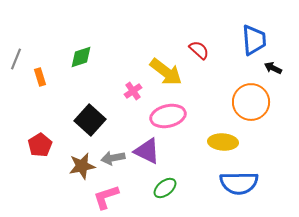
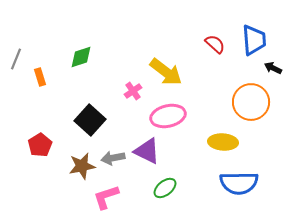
red semicircle: moved 16 px right, 6 px up
